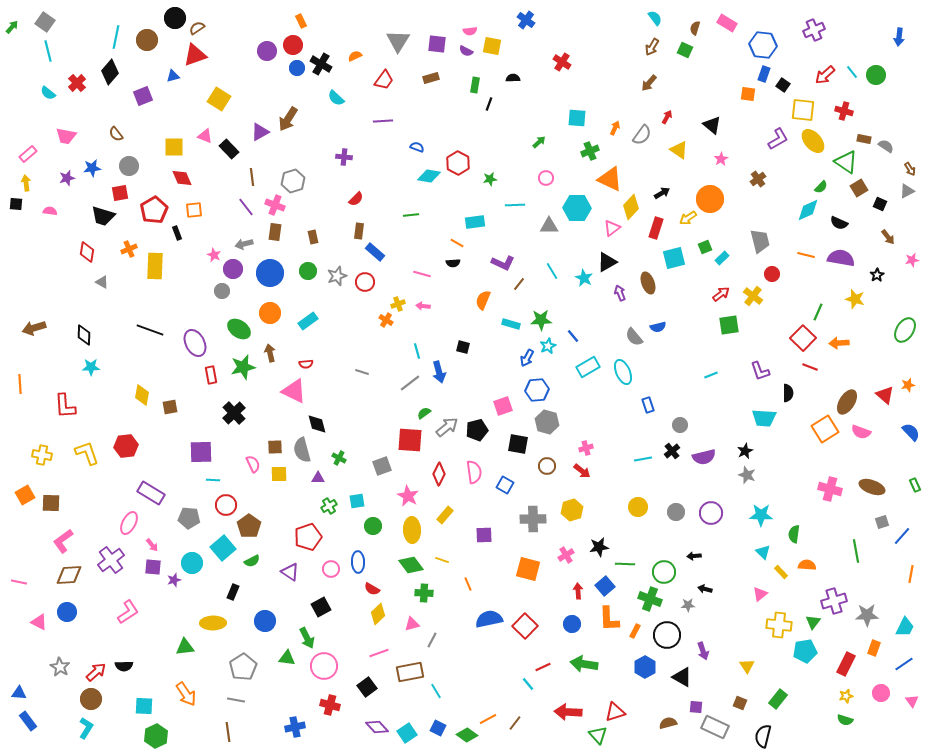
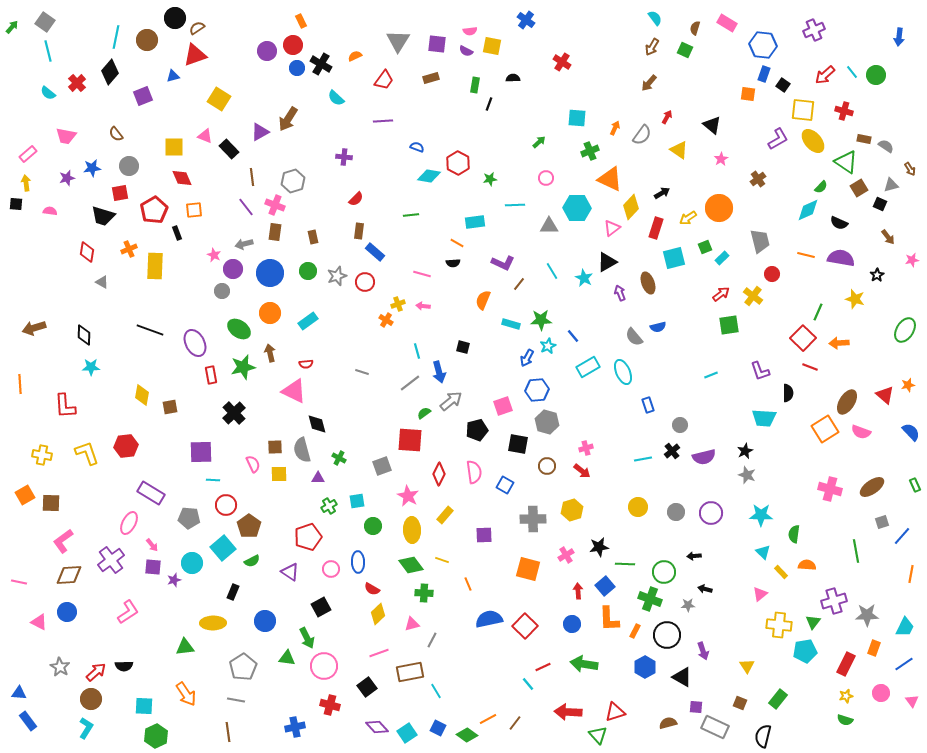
gray triangle at (907, 191): moved 16 px left, 6 px up; rotated 14 degrees clockwise
orange circle at (710, 199): moved 9 px right, 9 px down
gray arrow at (447, 427): moved 4 px right, 26 px up
brown ellipse at (872, 487): rotated 55 degrees counterclockwise
